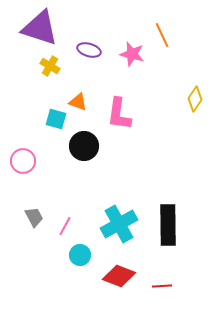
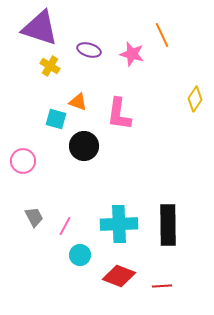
cyan cross: rotated 27 degrees clockwise
